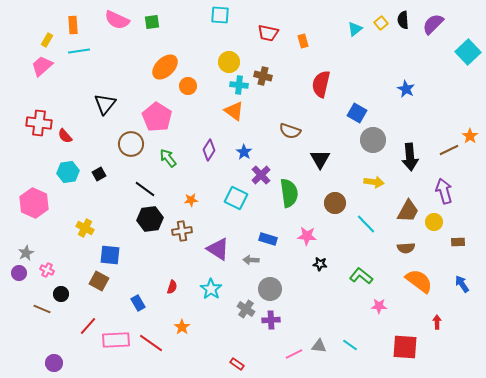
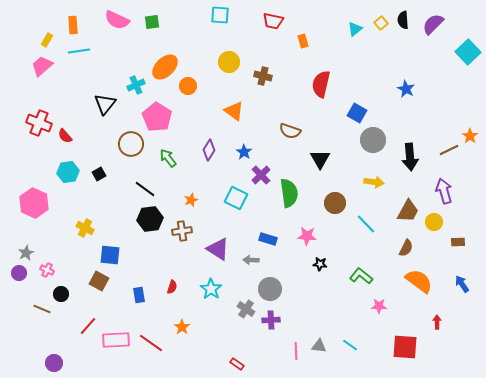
red trapezoid at (268, 33): moved 5 px right, 12 px up
cyan cross at (239, 85): moved 103 px left; rotated 30 degrees counterclockwise
red cross at (39, 123): rotated 15 degrees clockwise
orange star at (191, 200): rotated 16 degrees counterclockwise
brown semicircle at (406, 248): rotated 60 degrees counterclockwise
blue rectangle at (138, 303): moved 1 px right, 8 px up; rotated 21 degrees clockwise
pink line at (294, 354): moved 2 px right, 3 px up; rotated 66 degrees counterclockwise
